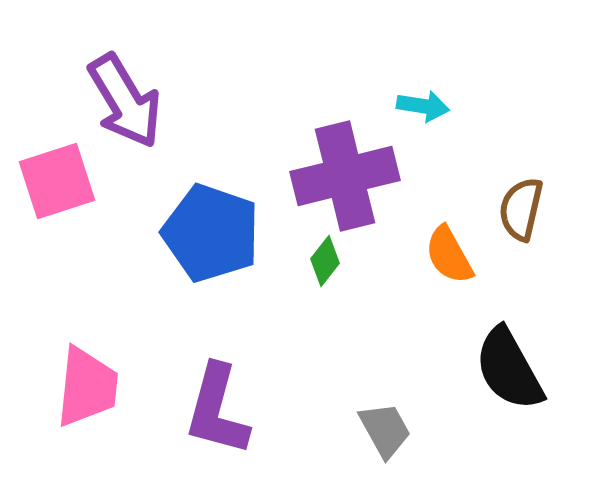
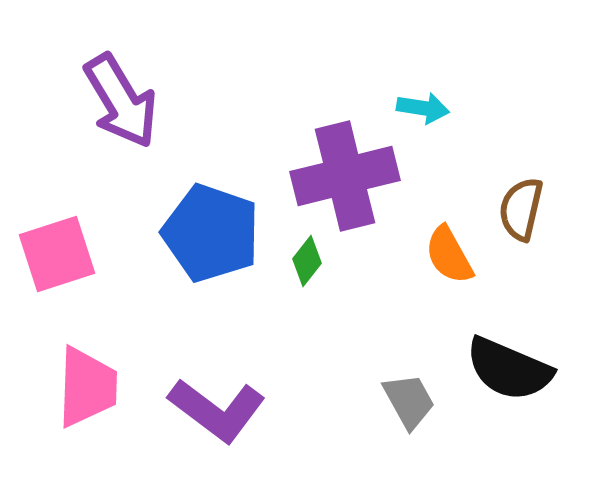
purple arrow: moved 4 px left
cyan arrow: moved 2 px down
pink square: moved 73 px down
green diamond: moved 18 px left
black semicircle: rotated 38 degrees counterclockwise
pink trapezoid: rotated 4 degrees counterclockwise
purple L-shape: rotated 68 degrees counterclockwise
gray trapezoid: moved 24 px right, 29 px up
